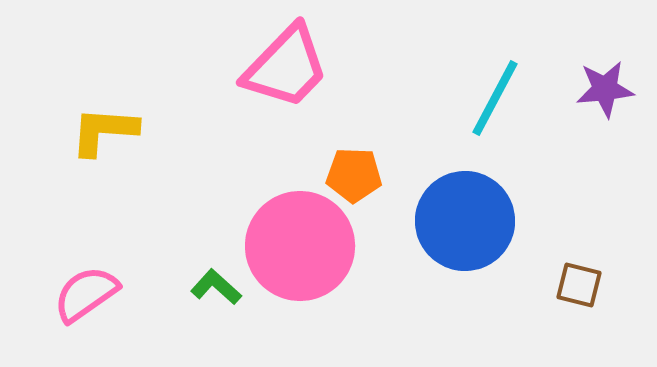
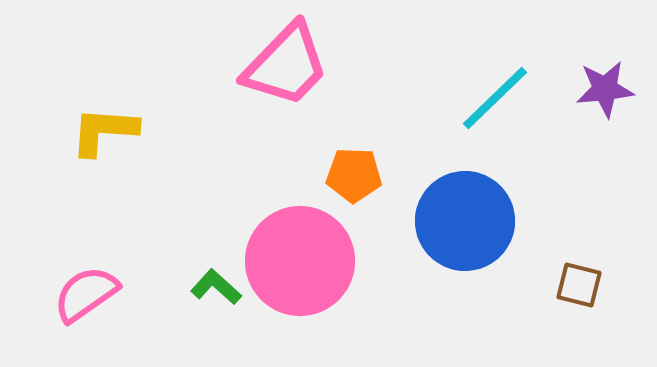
pink trapezoid: moved 2 px up
cyan line: rotated 18 degrees clockwise
pink circle: moved 15 px down
